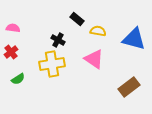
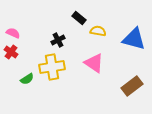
black rectangle: moved 2 px right, 1 px up
pink semicircle: moved 5 px down; rotated 16 degrees clockwise
black cross: rotated 32 degrees clockwise
red cross: rotated 16 degrees counterclockwise
pink triangle: moved 4 px down
yellow cross: moved 3 px down
green semicircle: moved 9 px right
brown rectangle: moved 3 px right, 1 px up
